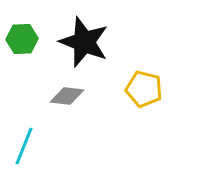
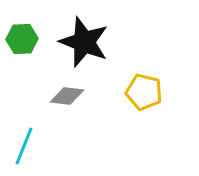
yellow pentagon: moved 3 px down
